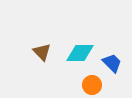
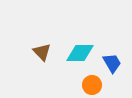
blue trapezoid: rotated 15 degrees clockwise
